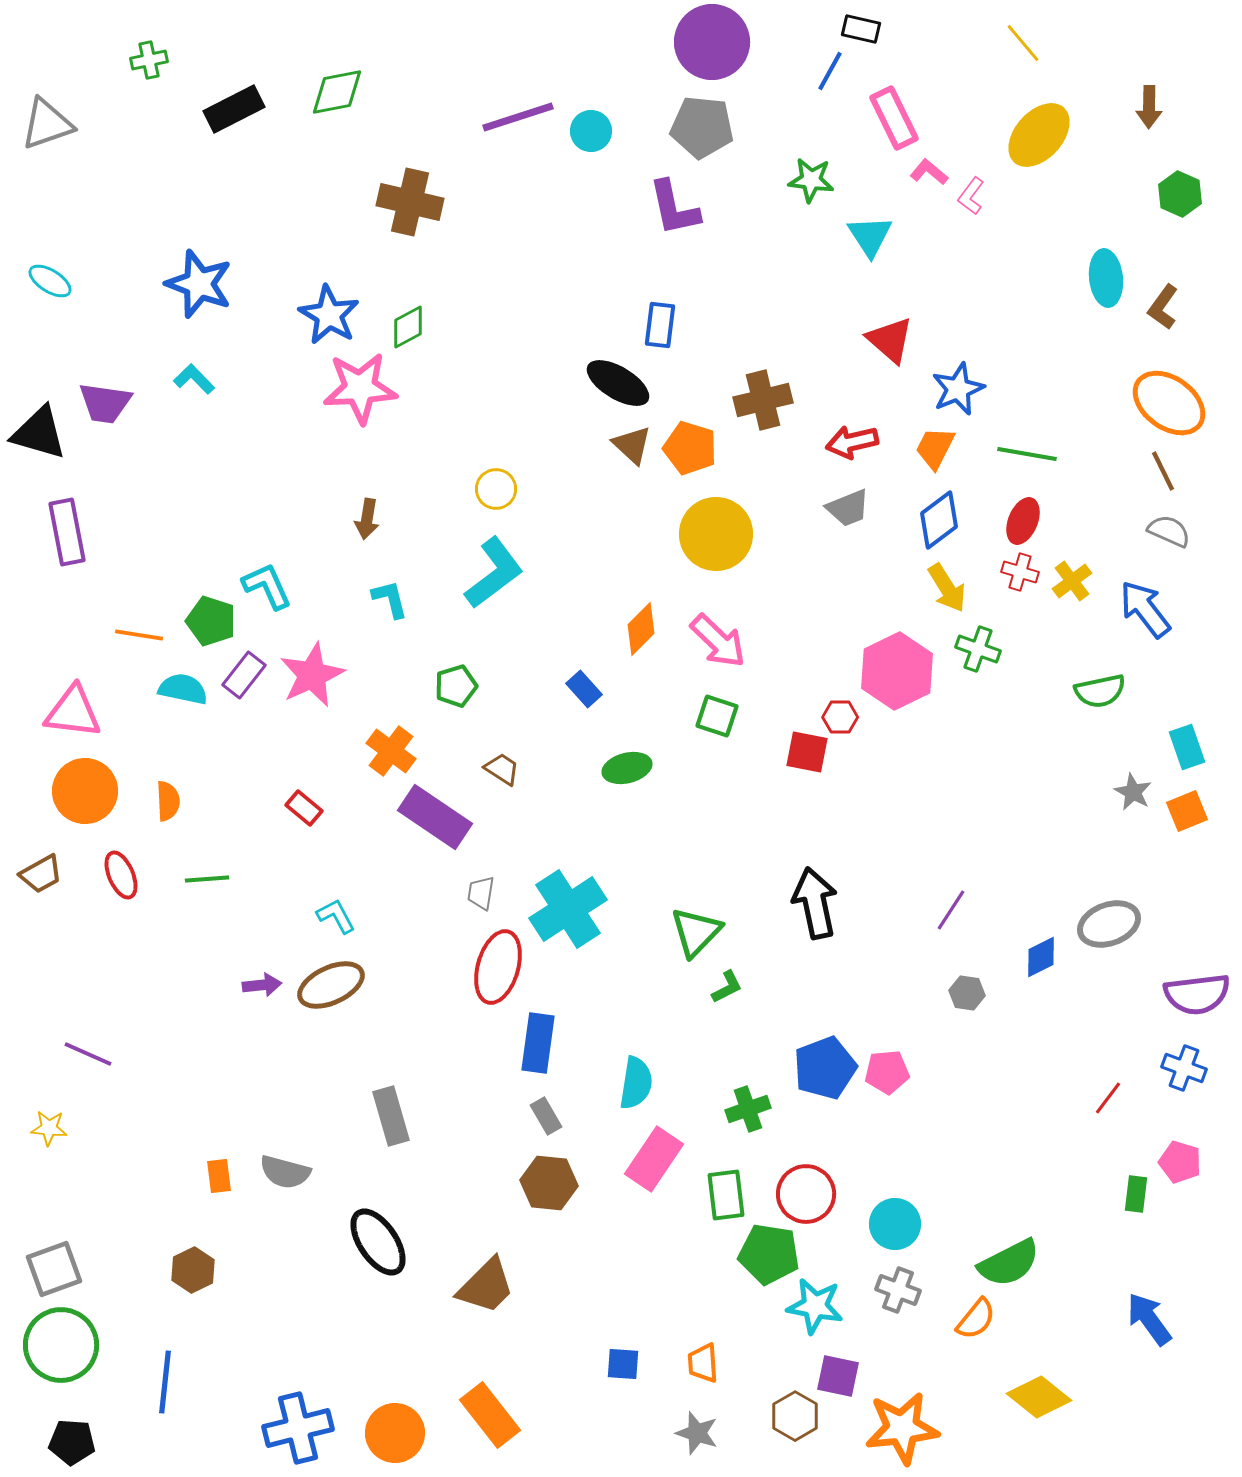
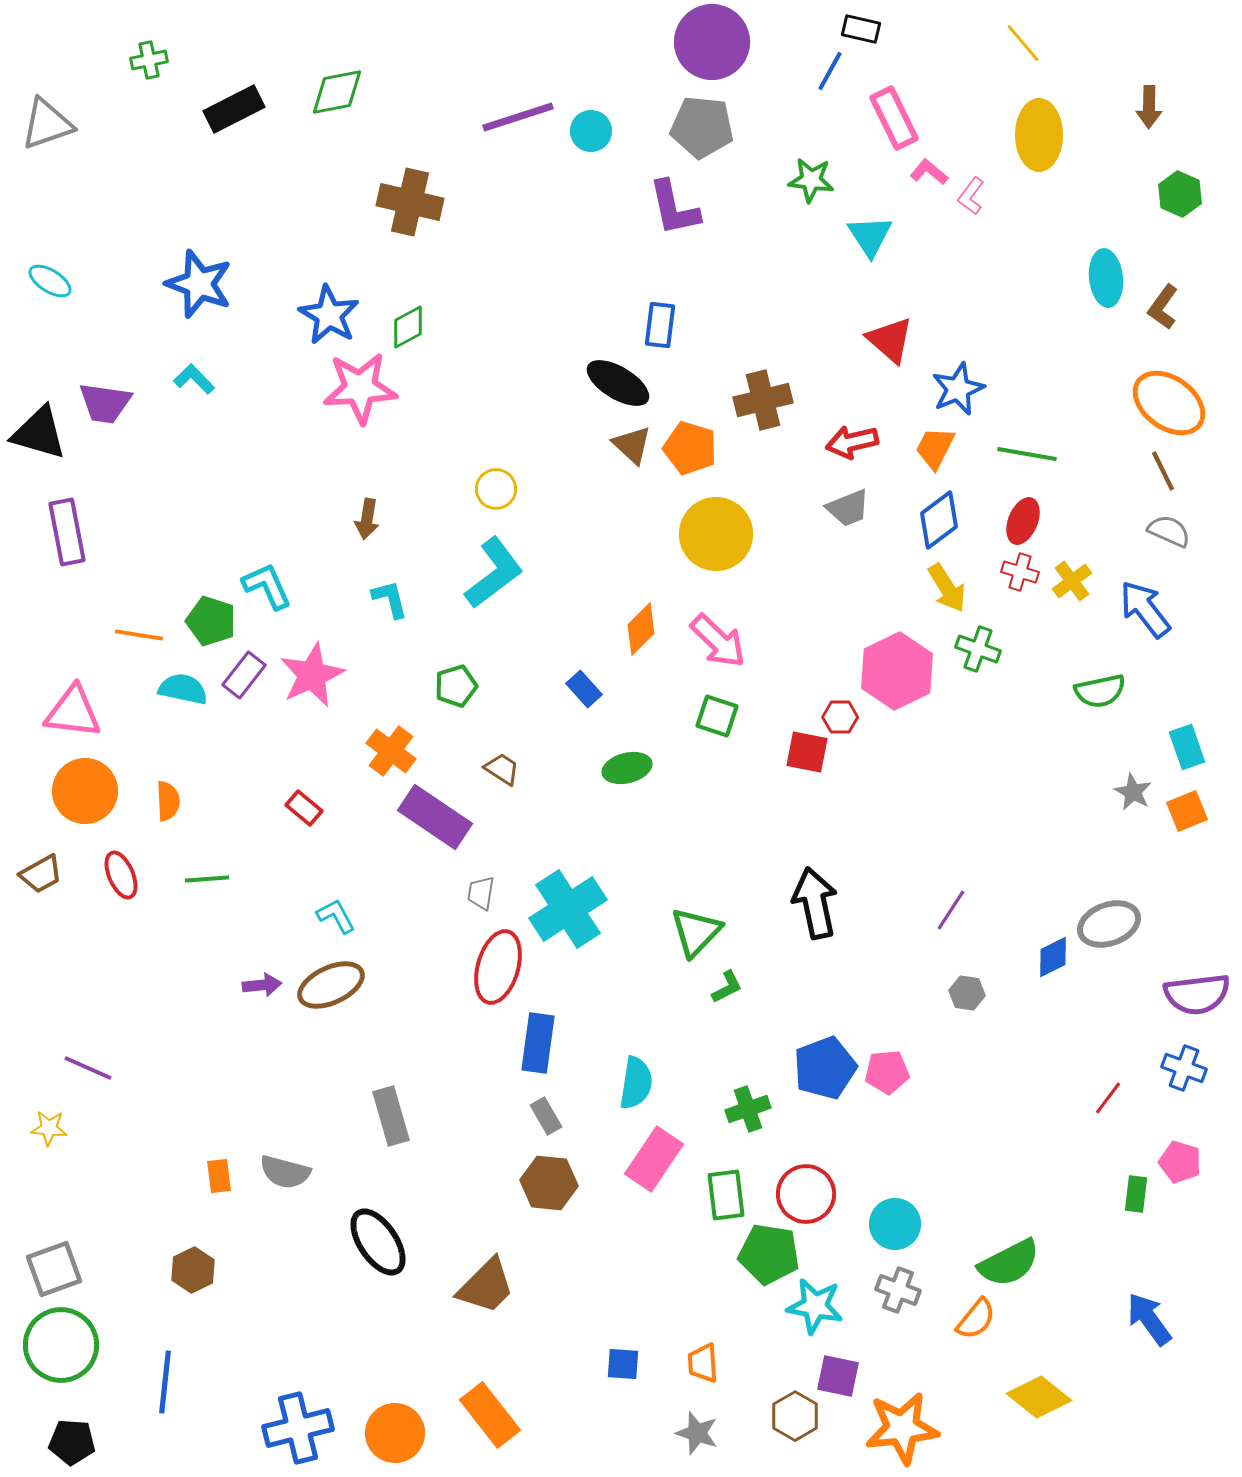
yellow ellipse at (1039, 135): rotated 42 degrees counterclockwise
blue diamond at (1041, 957): moved 12 px right
purple line at (88, 1054): moved 14 px down
